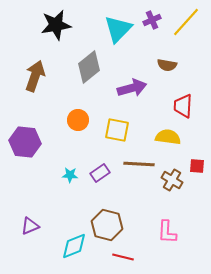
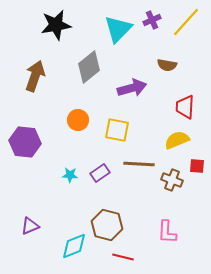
red trapezoid: moved 2 px right, 1 px down
yellow semicircle: moved 9 px right, 3 px down; rotated 30 degrees counterclockwise
brown cross: rotated 10 degrees counterclockwise
